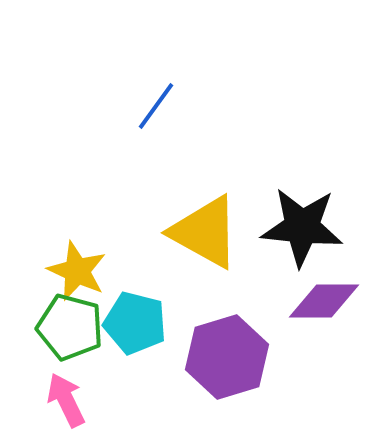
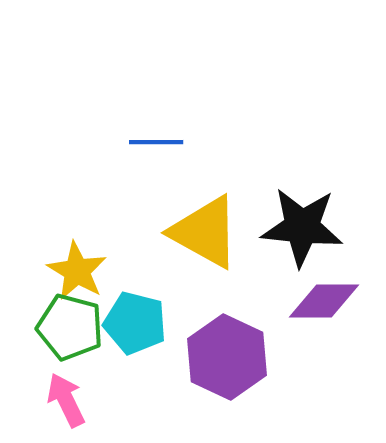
blue line: moved 36 px down; rotated 54 degrees clockwise
yellow star: rotated 6 degrees clockwise
purple hexagon: rotated 18 degrees counterclockwise
